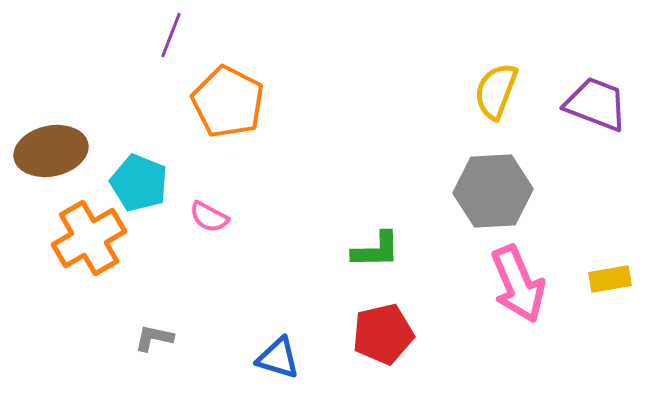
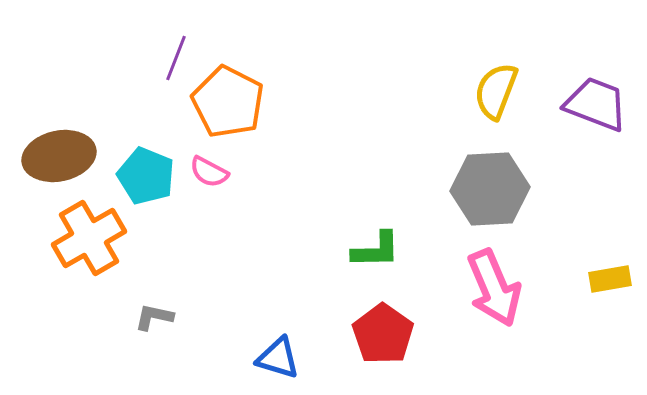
purple line: moved 5 px right, 23 px down
brown ellipse: moved 8 px right, 5 px down
cyan pentagon: moved 7 px right, 7 px up
gray hexagon: moved 3 px left, 2 px up
pink semicircle: moved 45 px up
pink arrow: moved 24 px left, 4 px down
red pentagon: rotated 24 degrees counterclockwise
gray L-shape: moved 21 px up
